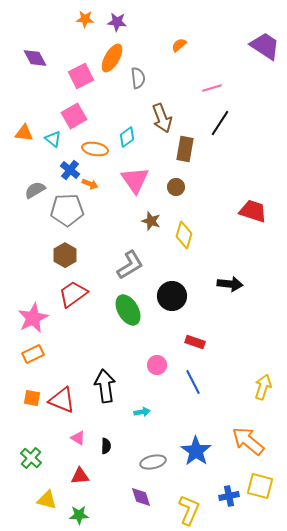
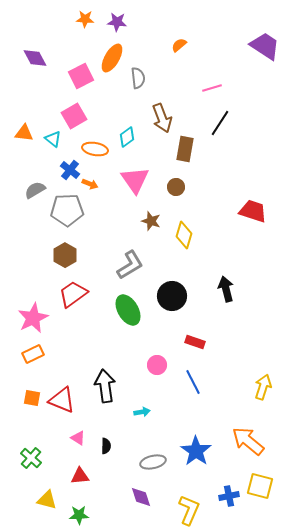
black arrow at (230, 284): moved 4 px left, 5 px down; rotated 110 degrees counterclockwise
